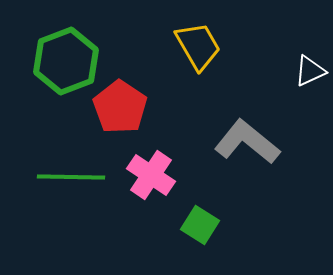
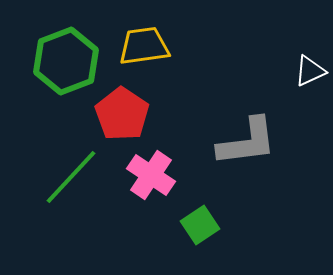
yellow trapezoid: moved 54 px left; rotated 68 degrees counterclockwise
red pentagon: moved 2 px right, 7 px down
gray L-shape: rotated 134 degrees clockwise
green line: rotated 48 degrees counterclockwise
green square: rotated 24 degrees clockwise
